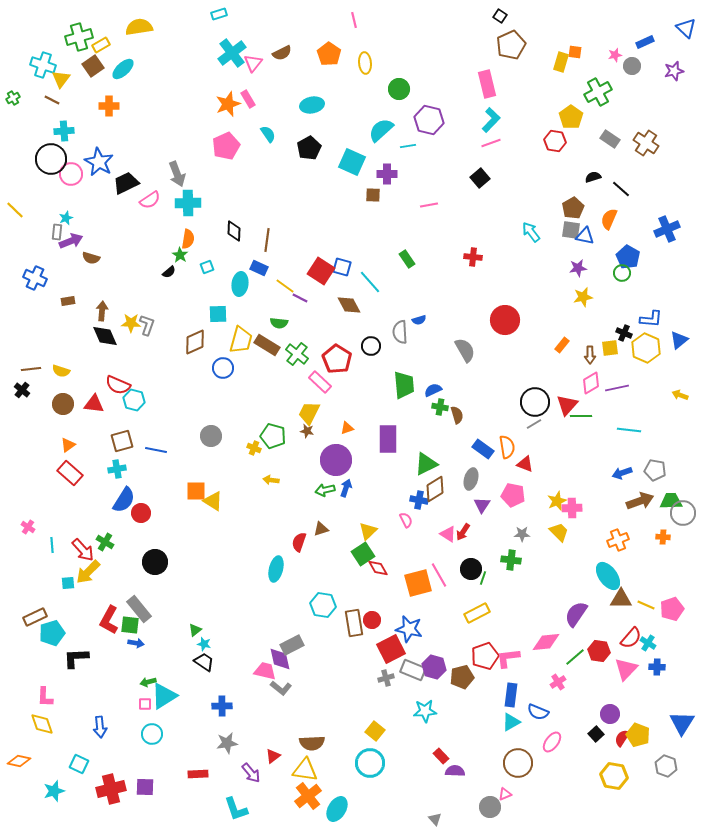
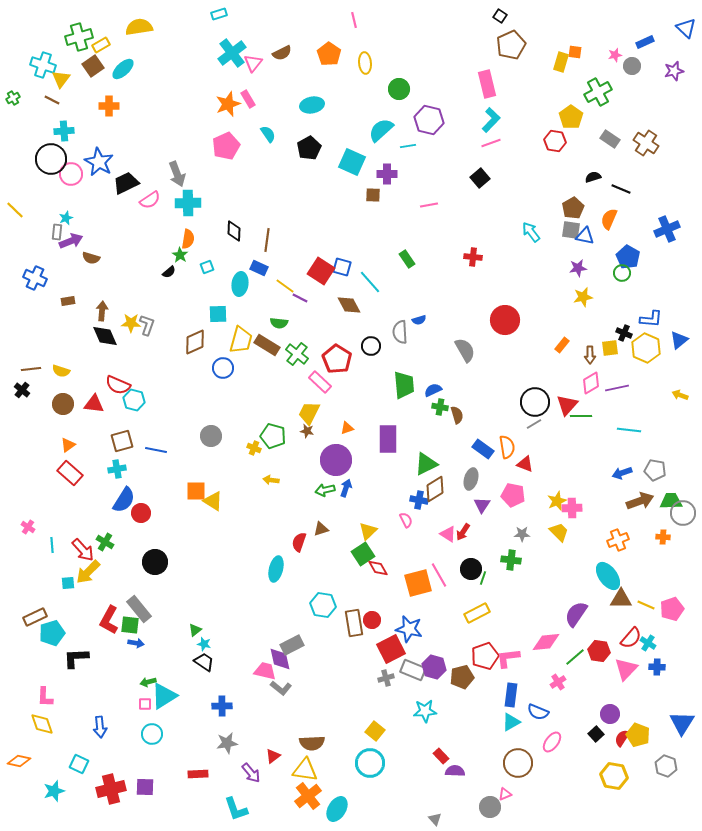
black line at (621, 189): rotated 18 degrees counterclockwise
